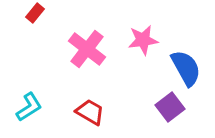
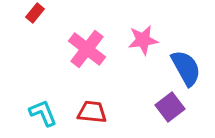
cyan L-shape: moved 14 px right, 6 px down; rotated 80 degrees counterclockwise
red trapezoid: moved 2 px right; rotated 24 degrees counterclockwise
